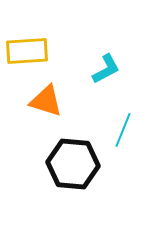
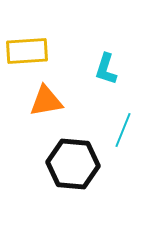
cyan L-shape: rotated 136 degrees clockwise
orange triangle: rotated 27 degrees counterclockwise
